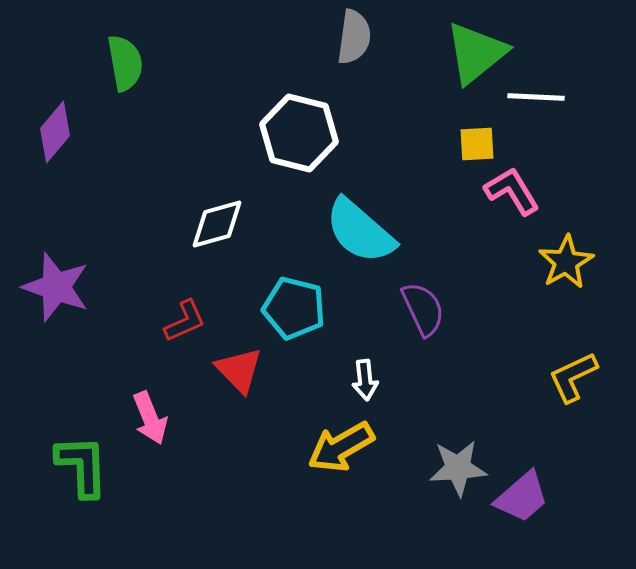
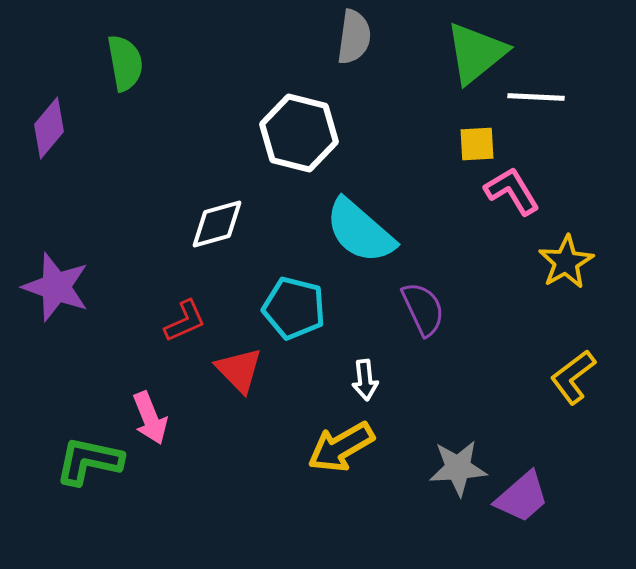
purple diamond: moved 6 px left, 4 px up
yellow L-shape: rotated 12 degrees counterclockwise
green L-shape: moved 7 px right, 5 px up; rotated 76 degrees counterclockwise
